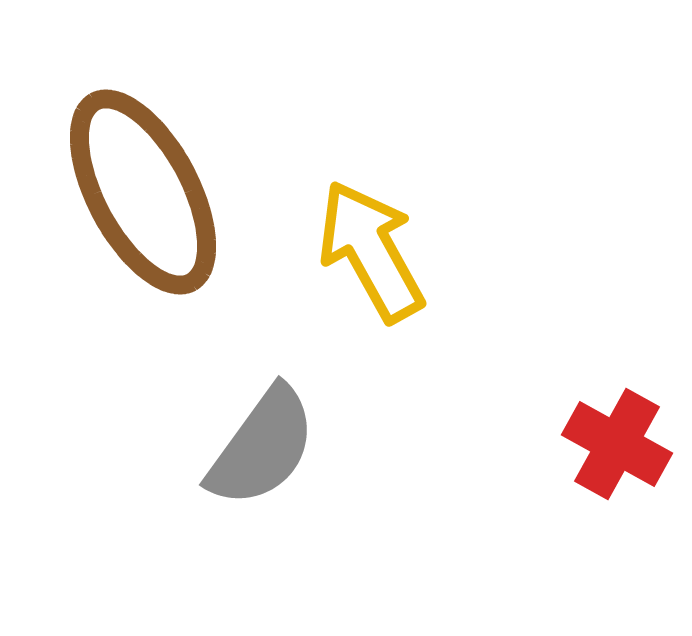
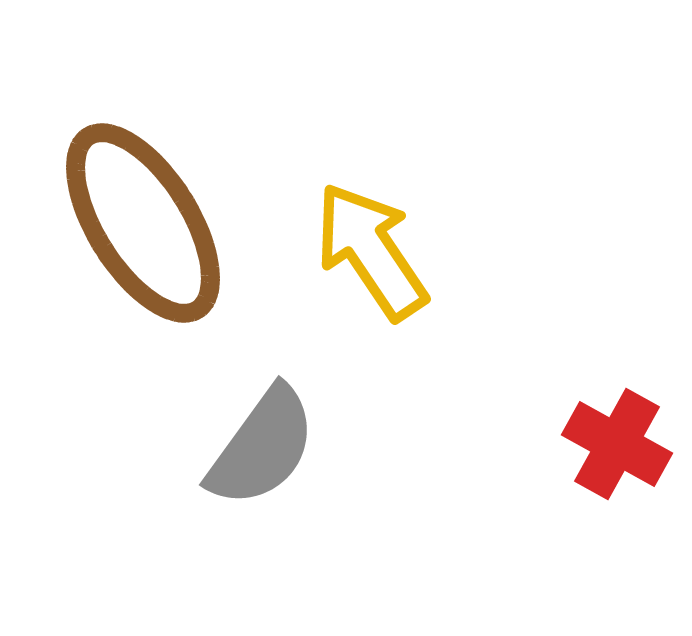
brown ellipse: moved 31 px down; rotated 4 degrees counterclockwise
yellow arrow: rotated 5 degrees counterclockwise
